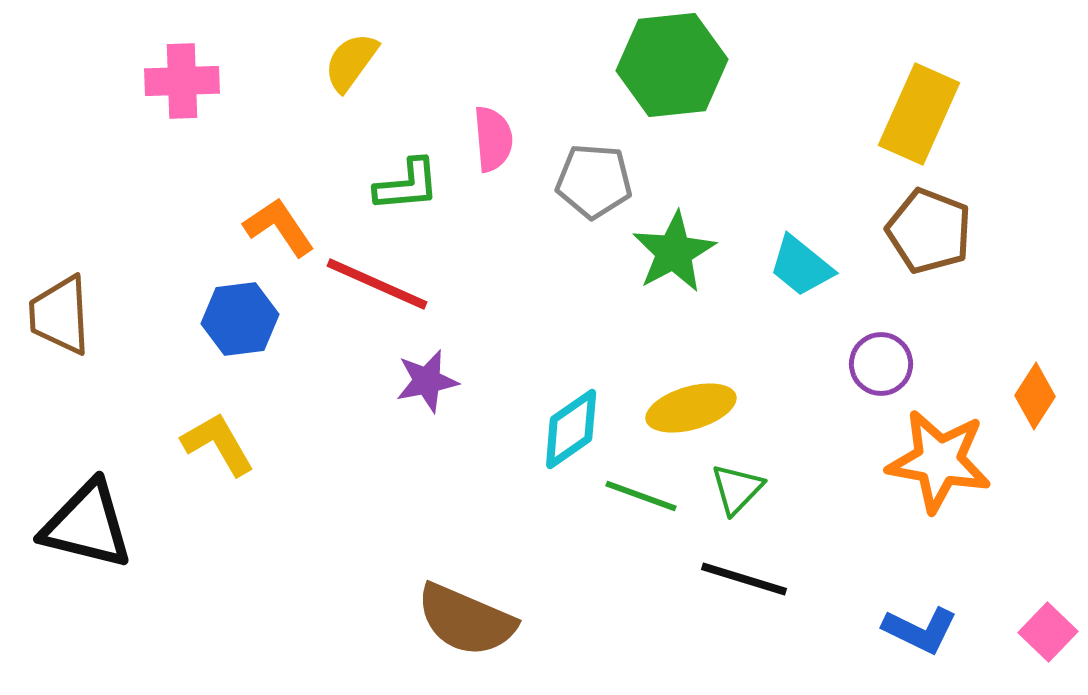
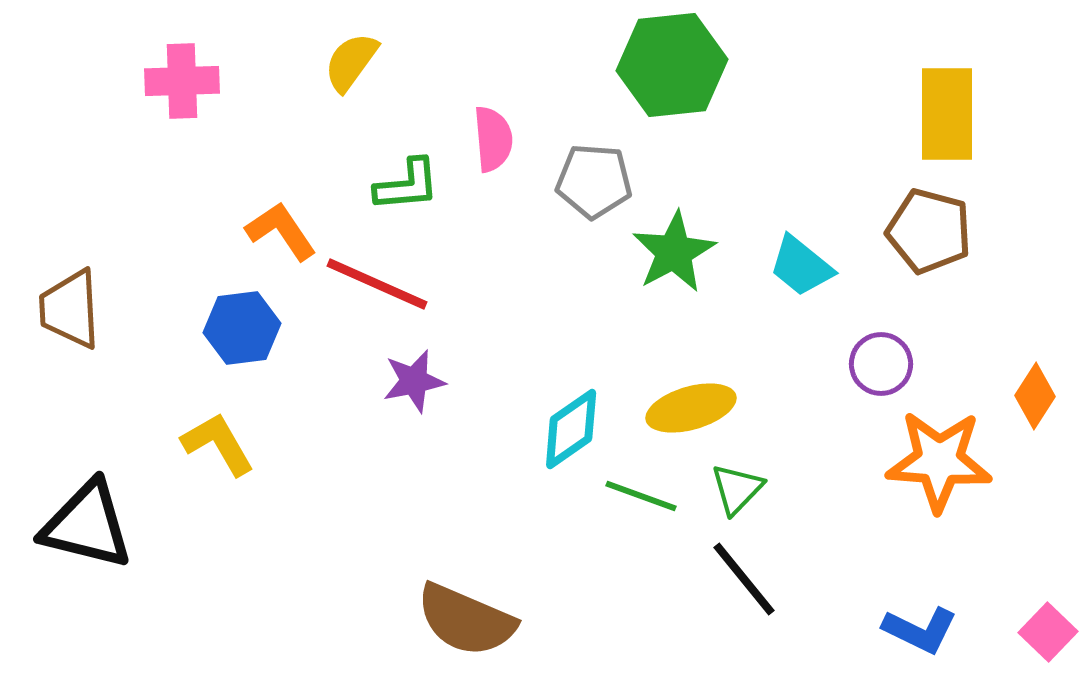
yellow rectangle: moved 28 px right; rotated 24 degrees counterclockwise
orange L-shape: moved 2 px right, 4 px down
brown pentagon: rotated 6 degrees counterclockwise
brown trapezoid: moved 10 px right, 6 px up
blue hexagon: moved 2 px right, 9 px down
purple star: moved 13 px left
orange star: rotated 6 degrees counterclockwise
black line: rotated 34 degrees clockwise
